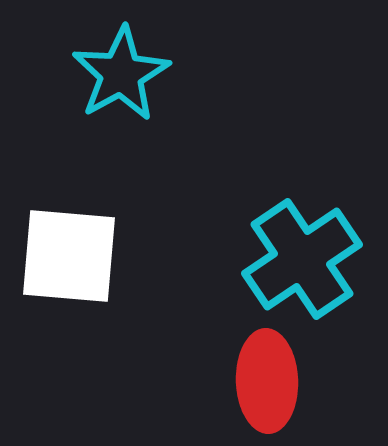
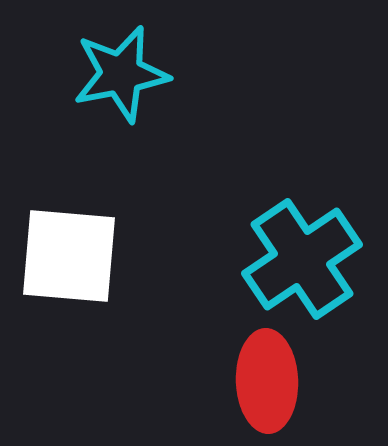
cyan star: rotated 18 degrees clockwise
